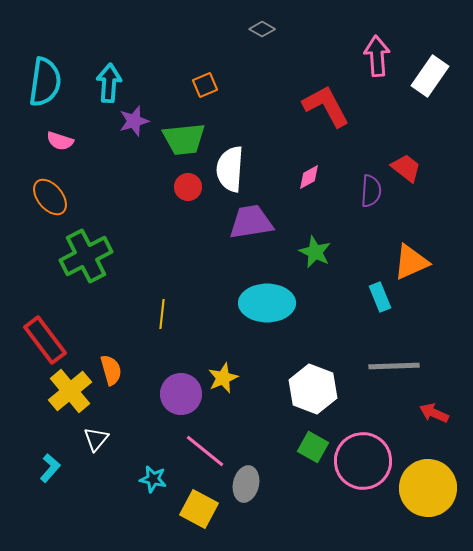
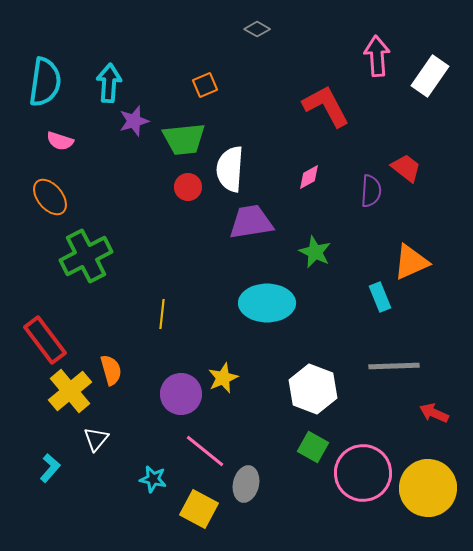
gray diamond: moved 5 px left
pink circle: moved 12 px down
